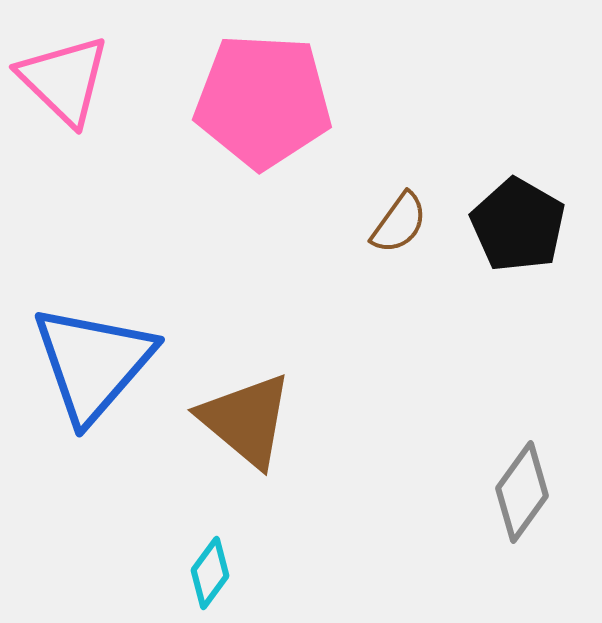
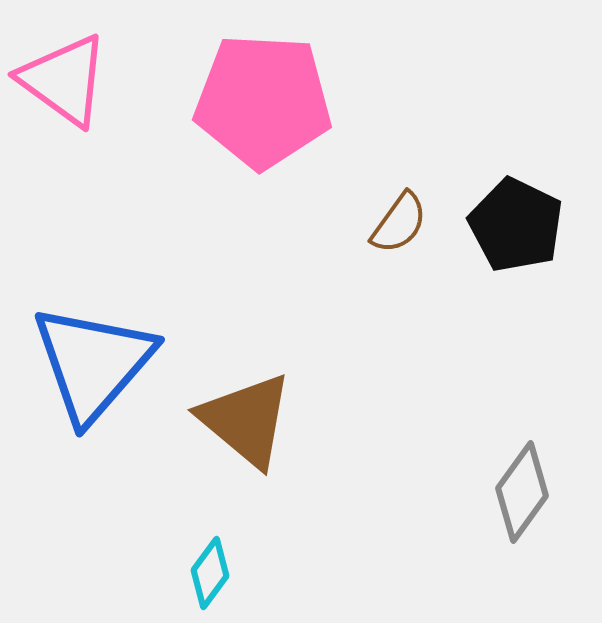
pink triangle: rotated 8 degrees counterclockwise
black pentagon: moved 2 px left; rotated 4 degrees counterclockwise
